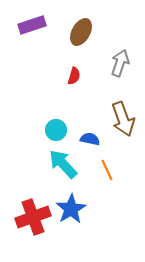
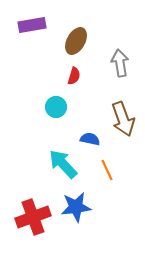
purple rectangle: rotated 8 degrees clockwise
brown ellipse: moved 5 px left, 9 px down
gray arrow: rotated 28 degrees counterclockwise
cyan circle: moved 23 px up
blue star: moved 5 px right, 2 px up; rotated 24 degrees clockwise
